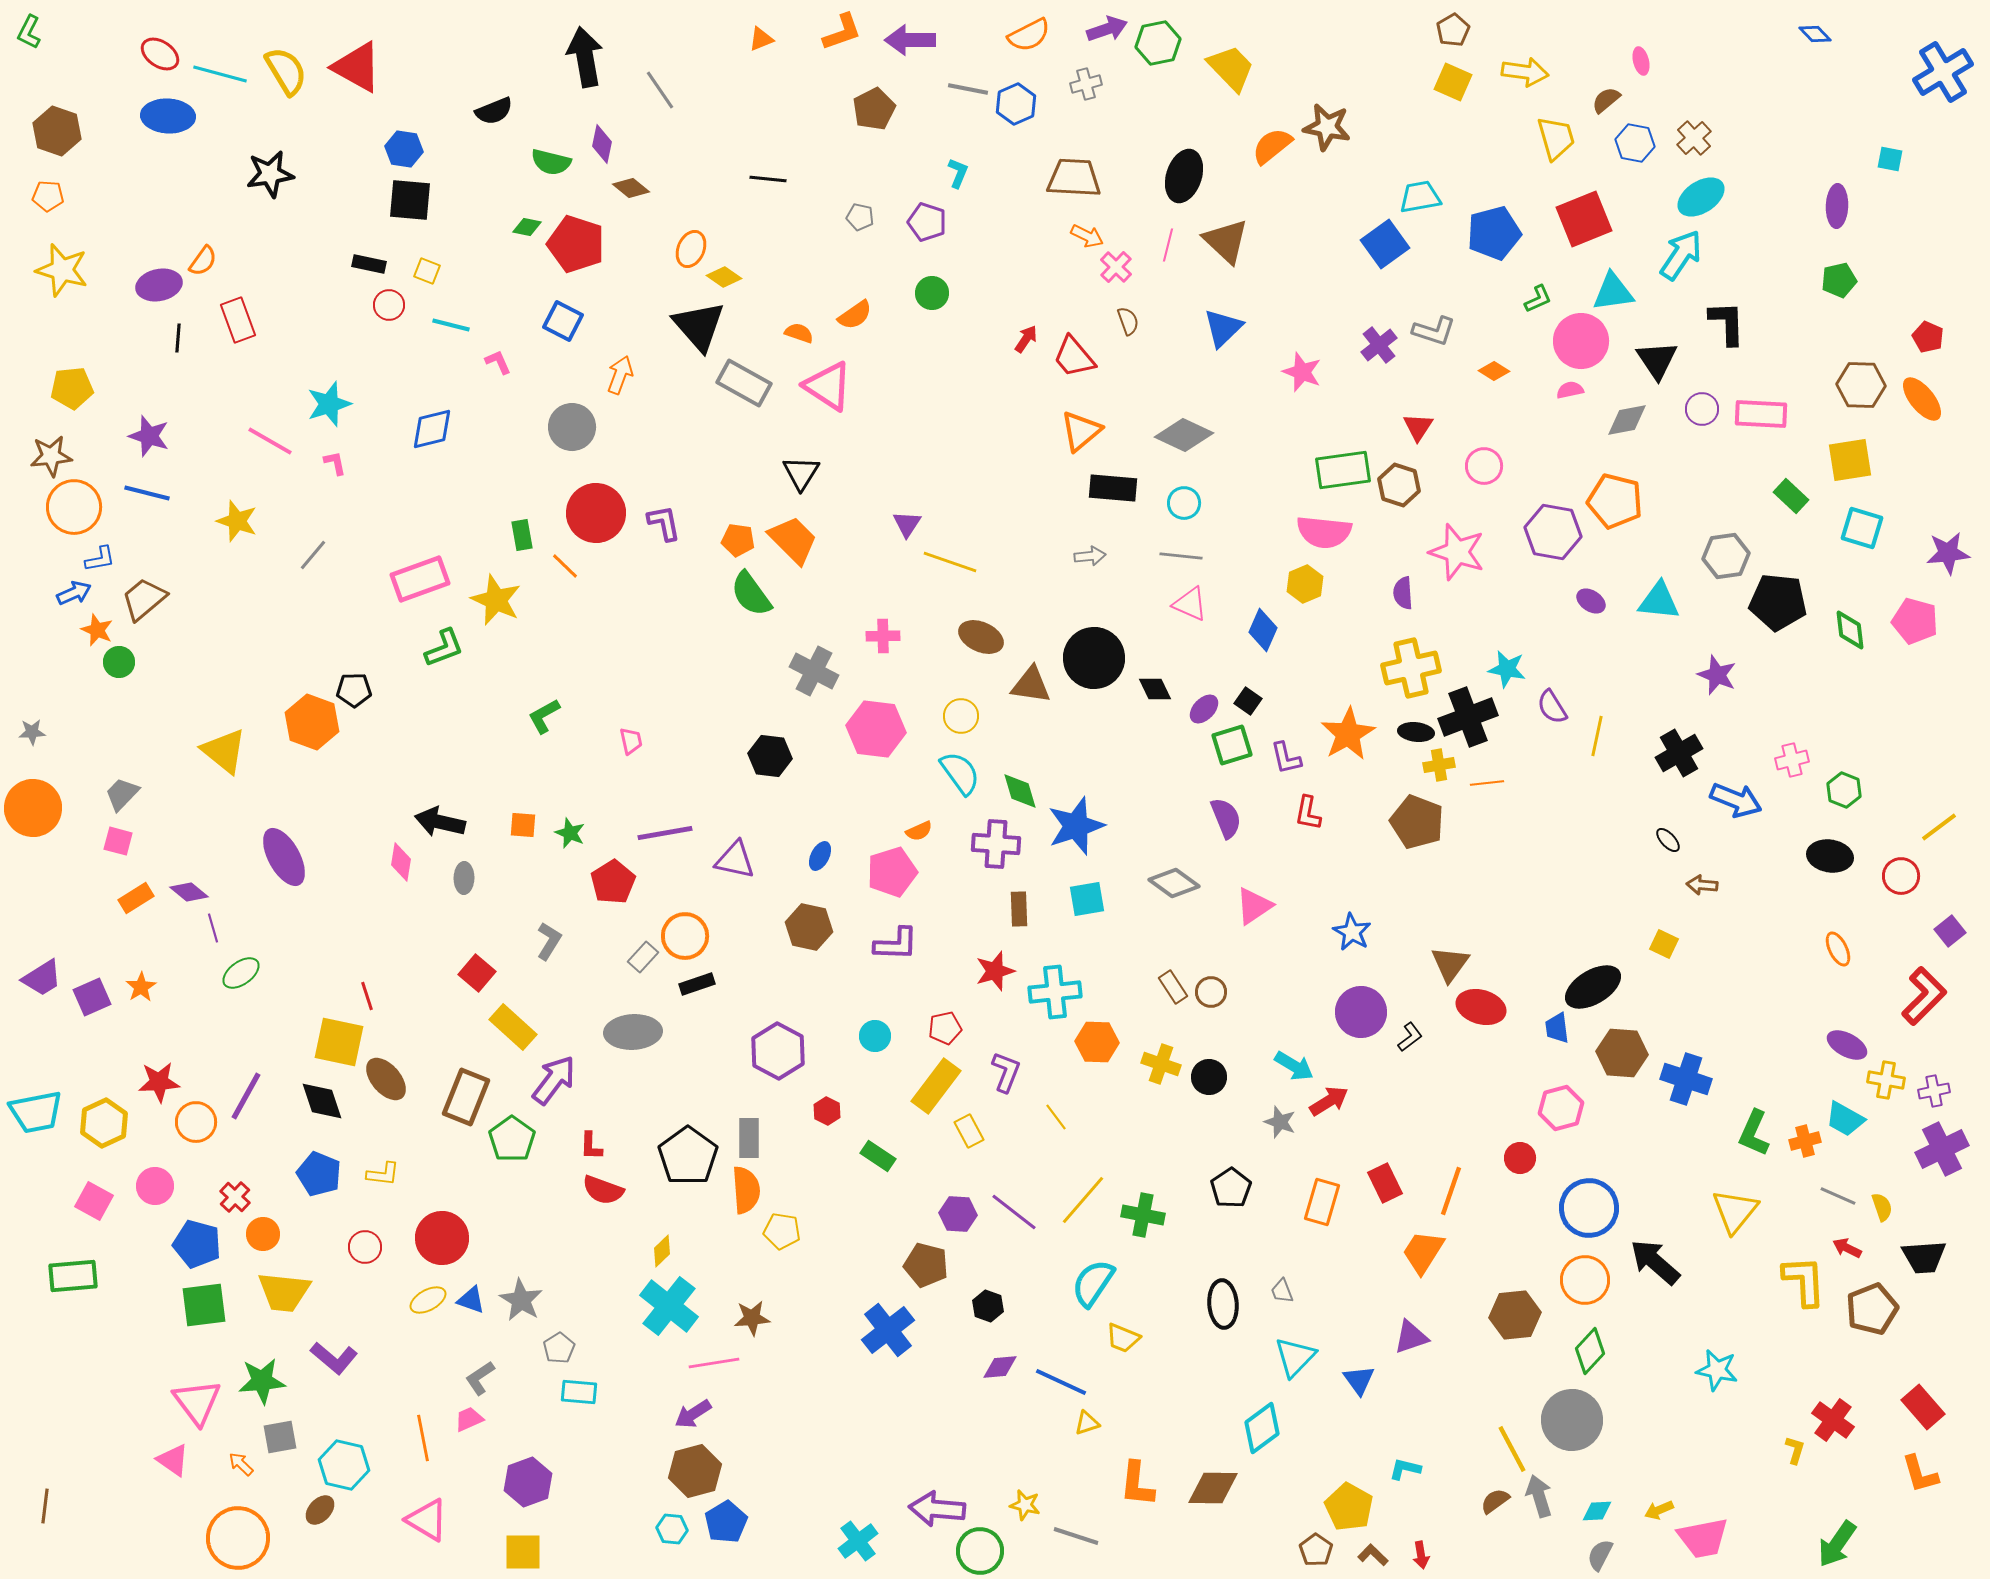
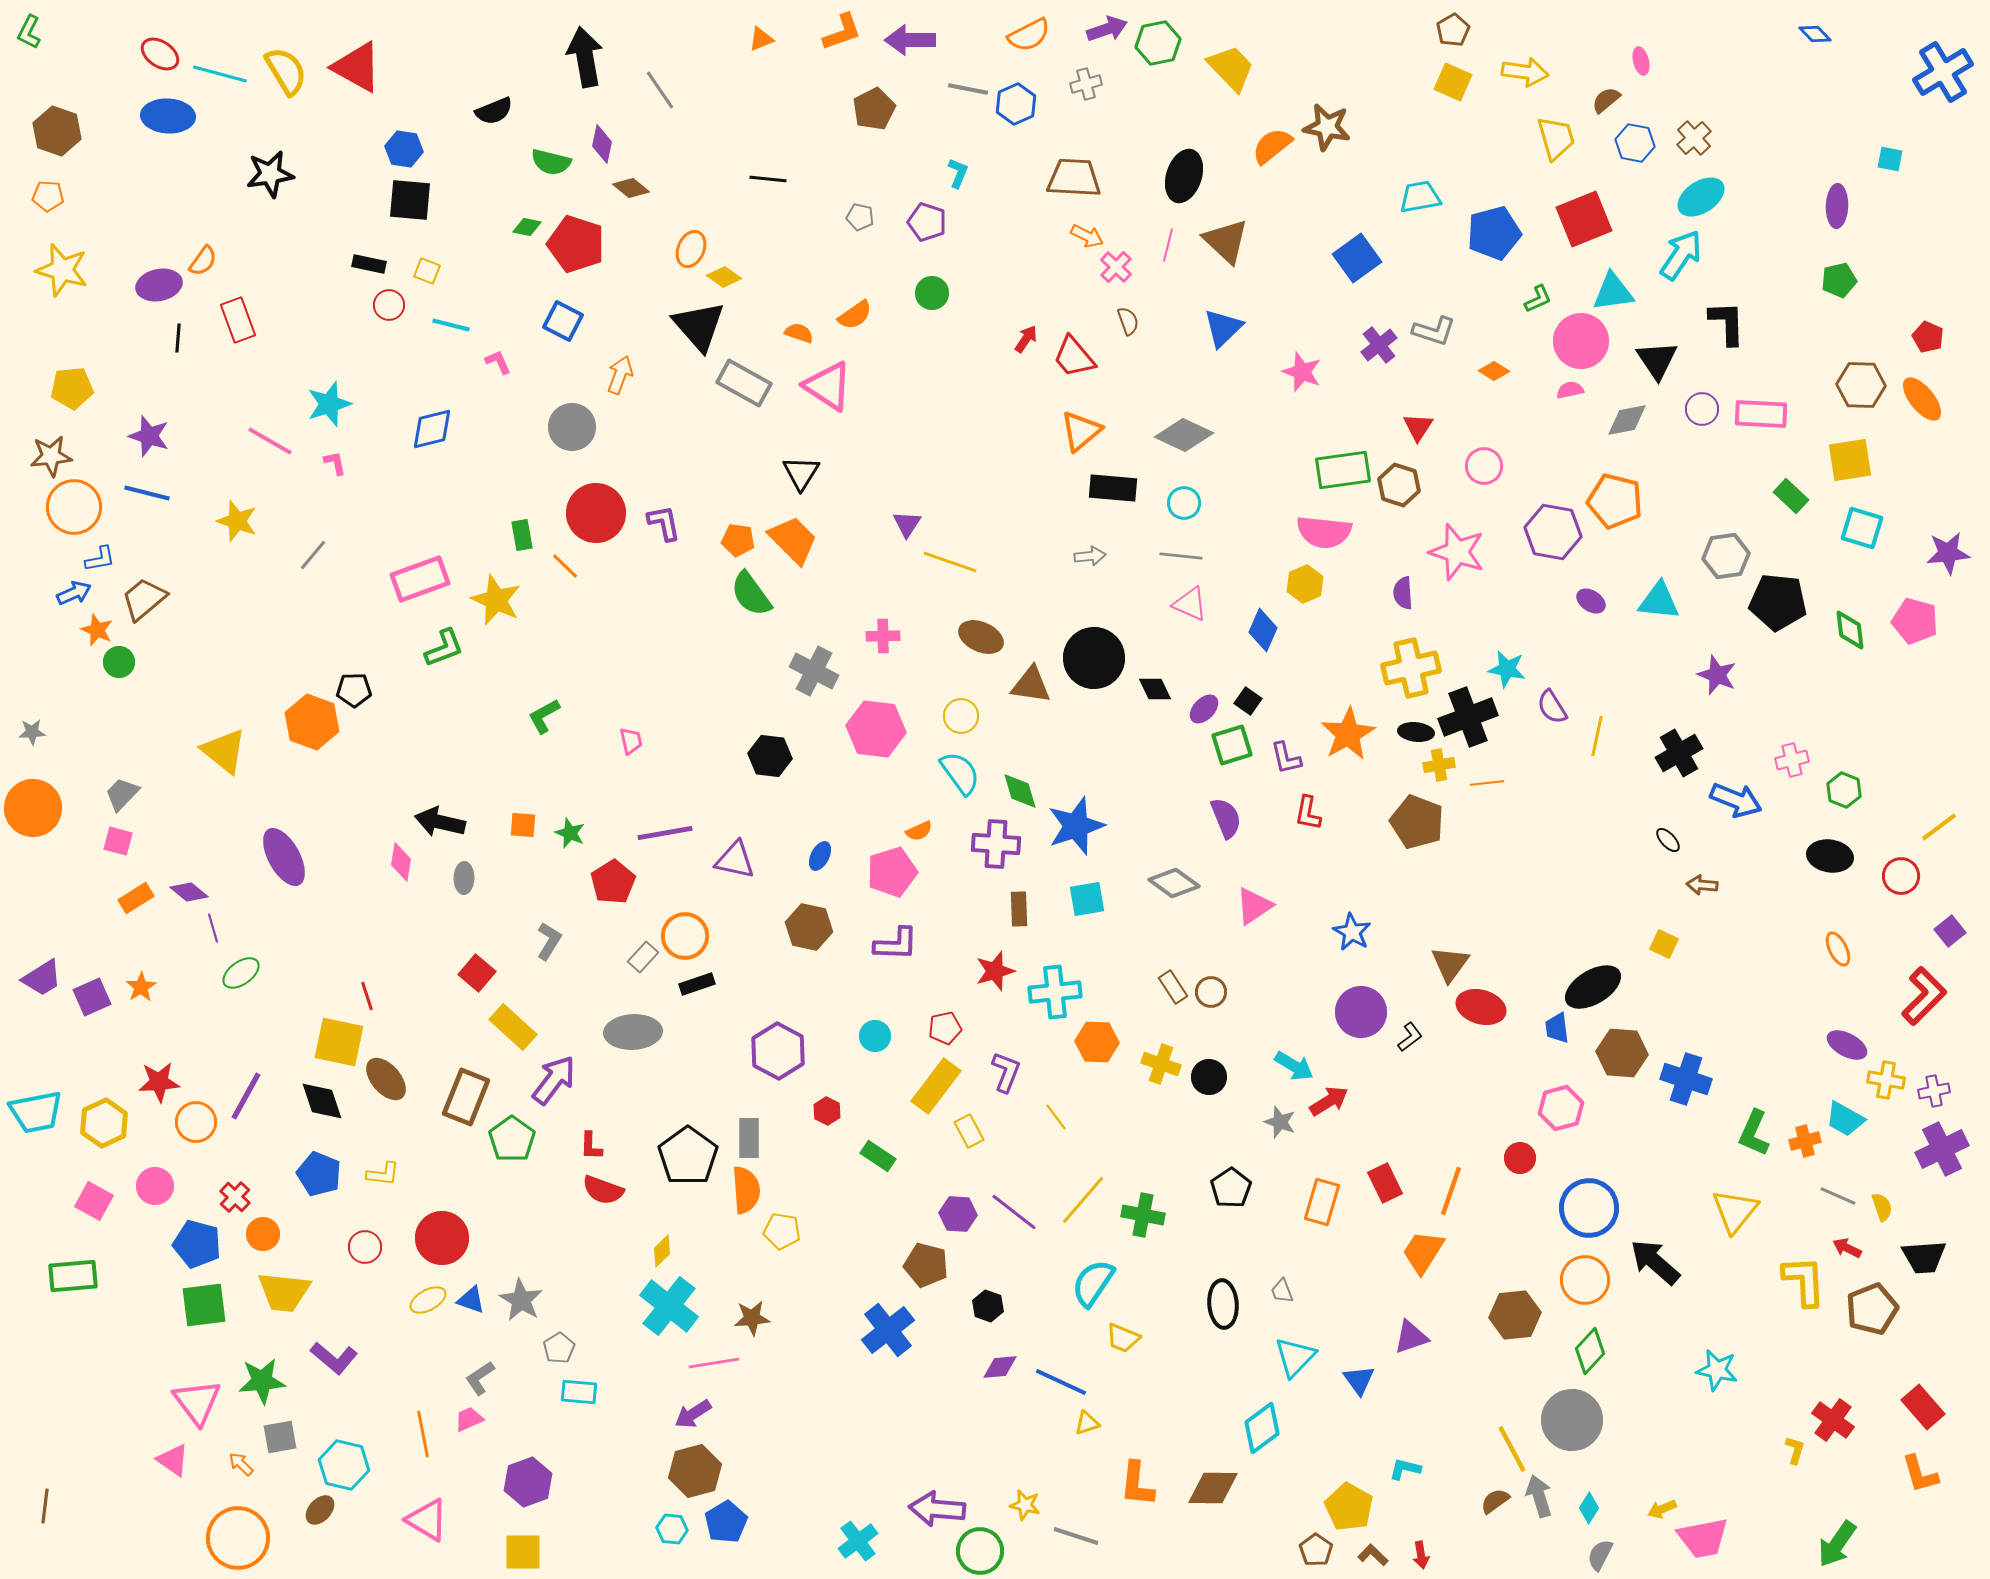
blue square at (1385, 244): moved 28 px left, 14 px down
orange line at (423, 1438): moved 4 px up
yellow arrow at (1659, 1510): moved 3 px right, 1 px up
cyan diamond at (1597, 1511): moved 8 px left, 3 px up; rotated 56 degrees counterclockwise
